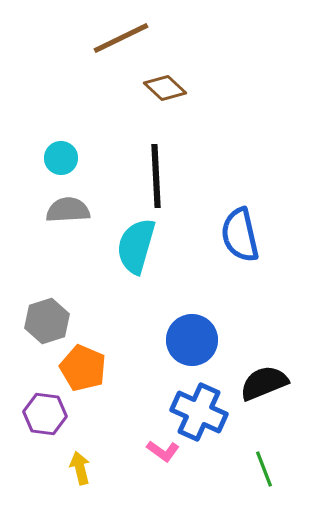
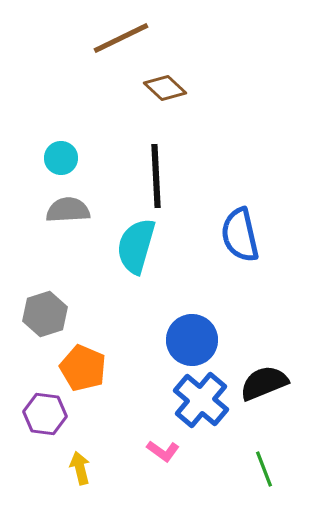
gray hexagon: moved 2 px left, 7 px up
blue cross: moved 2 px right, 12 px up; rotated 16 degrees clockwise
